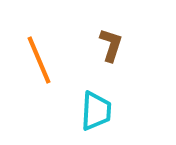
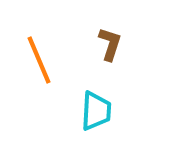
brown L-shape: moved 1 px left, 1 px up
